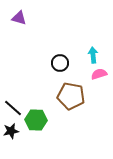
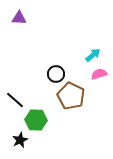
purple triangle: rotated 14 degrees counterclockwise
cyan arrow: rotated 56 degrees clockwise
black circle: moved 4 px left, 11 px down
brown pentagon: rotated 16 degrees clockwise
black line: moved 2 px right, 8 px up
black star: moved 9 px right, 9 px down; rotated 14 degrees counterclockwise
